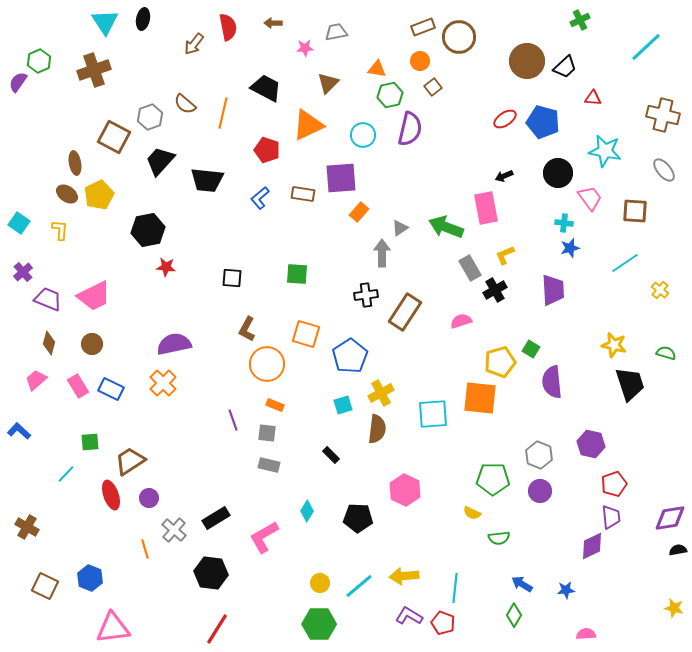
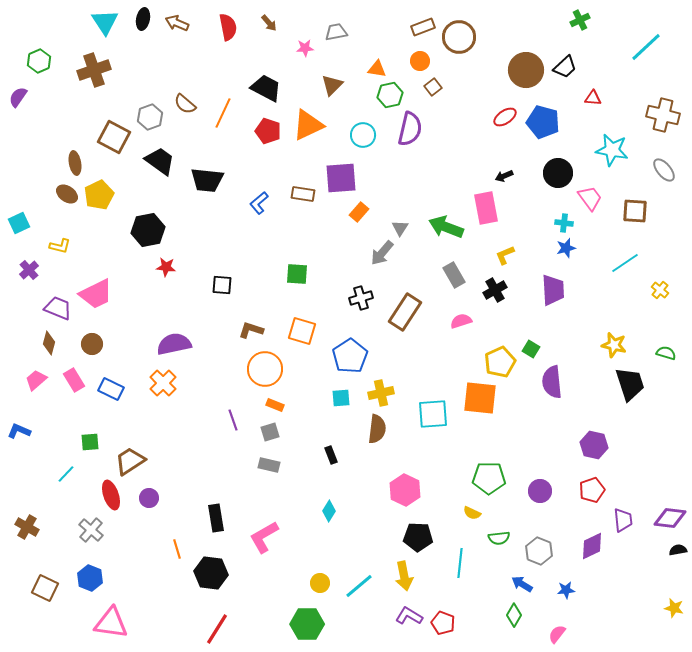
brown arrow at (273, 23): moved 4 px left; rotated 132 degrees counterclockwise
brown arrow at (194, 44): moved 17 px left, 21 px up; rotated 75 degrees clockwise
brown circle at (527, 61): moved 1 px left, 9 px down
purple semicircle at (18, 82): moved 15 px down
brown triangle at (328, 83): moved 4 px right, 2 px down
orange line at (223, 113): rotated 12 degrees clockwise
red ellipse at (505, 119): moved 2 px up
red pentagon at (267, 150): moved 1 px right, 19 px up
cyan star at (605, 151): moved 7 px right, 1 px up
black trapezoid at (160, 161): rotated 84 degrees clockwise
blue L-shape at (260, 198): moved 1 px left, 5 px down
cyan square at (19, 223): rotated 30 degrees clockwise
gray triangle at (400, 228): rotated 24 degrees counterclockwise
yellow L-shape at (60, 230): moved 16 px down; rotated 100 degrees clockwise
blue star at (570, 248): moved 4 px left
gray arrow at (382, 253): rotated 140 degrees counterclockwise
gray rectangle at (470, 268): moved 16 px left, 7 px down
purple cross at (23, 272): moved 6 px right, 2 px up
black square at (232, 278): moved 10 px left, 7 px down
black cross at (366, 295): moved 5 px left, 3 px down; rotated 10 degrees counterclockwise
pink trapezoid at (94, 296): moved 2 px right, 2 px up
purple trapezoid at (48, 299): moved 10 px right, 9 px down
brown L-shape at (247, 329): moved 4 px right, 1 px down; rotated 80 degrees clockwise
orange square at (306, 334): moved 4 px left, 3 px up
yellow pentagon at (500, 362): rotated 8 degrees counterclockwise
orange circle at (267, 364): moved 2 px left, 5 px down
pink rectangle at (78, 386): moved 4 px left, 6 px up
yellow cross at (381, 393): rotated 15 degrees clockwise
cyan square at (343, 405): moved 2 px left, 7 px up; rotated 12 degrees clockwise
blue L-shape at (19, 431): rotated 20 degrees counterclockwise
gray square at (267, 433): moved 3 px right, 1 px up; rotated 24 degrees counterclockwise
purple hexagon at (591, 444): moved 3 px right, 1 px down
black rectangle at (331, 455): rotated 24 degrees clockwise
gray hexagon at (539, 455): moved 96 px down
green pentagon at (493, 479): moved 4 px left, 1 px up
red pentagon at (614, 484): moved 22 px left, 6 px down
cyan diamond at (307, 511): moved 22 px right
purple trapezoid at (611, 517): moved 12 px right, 3 px down
black rectangle at (216, 518): rotated 68 degrees counterclockwise
black pentagon at (358, 518): moved 60 px right, 19 px down
purple diamond at (670, 518): rotated 16 degrees clockwise
gray cross at (174, 530): moved 83 px left
orange line at (145, 549): moved 32 px right
yellow arrow at (404, 576): rotated 96 degrees counterclockwise
brown square at (45, 586): moved 2 px down
cyan line at (455, 588): moved 5 px right, 25 px up
green hexagon at (319, 624): moved 12 px left
pink triangle at (113, 628): moved 2 px left, 5 px up; rotated 15 degrees clockwise
pink semicircle at (586, 634): moved 29 px left; rotated 48 degrees counterclockwise
